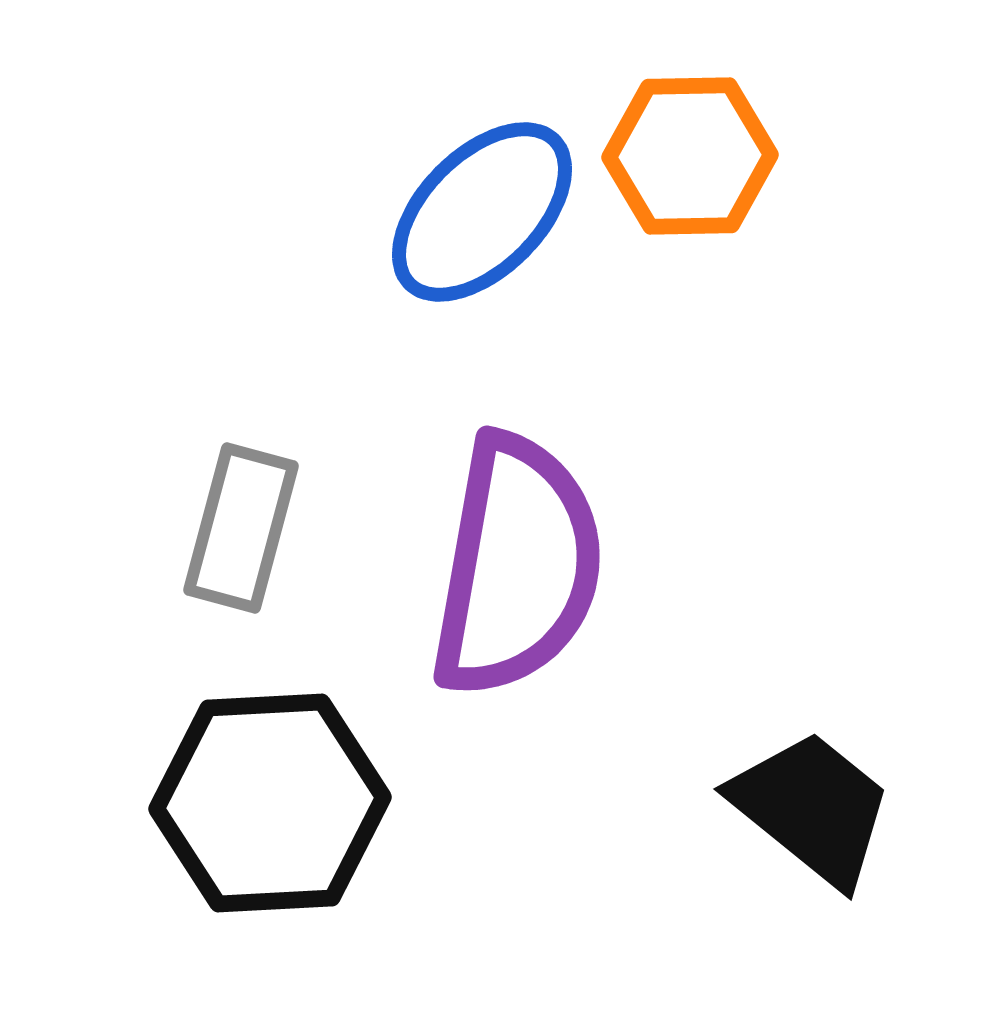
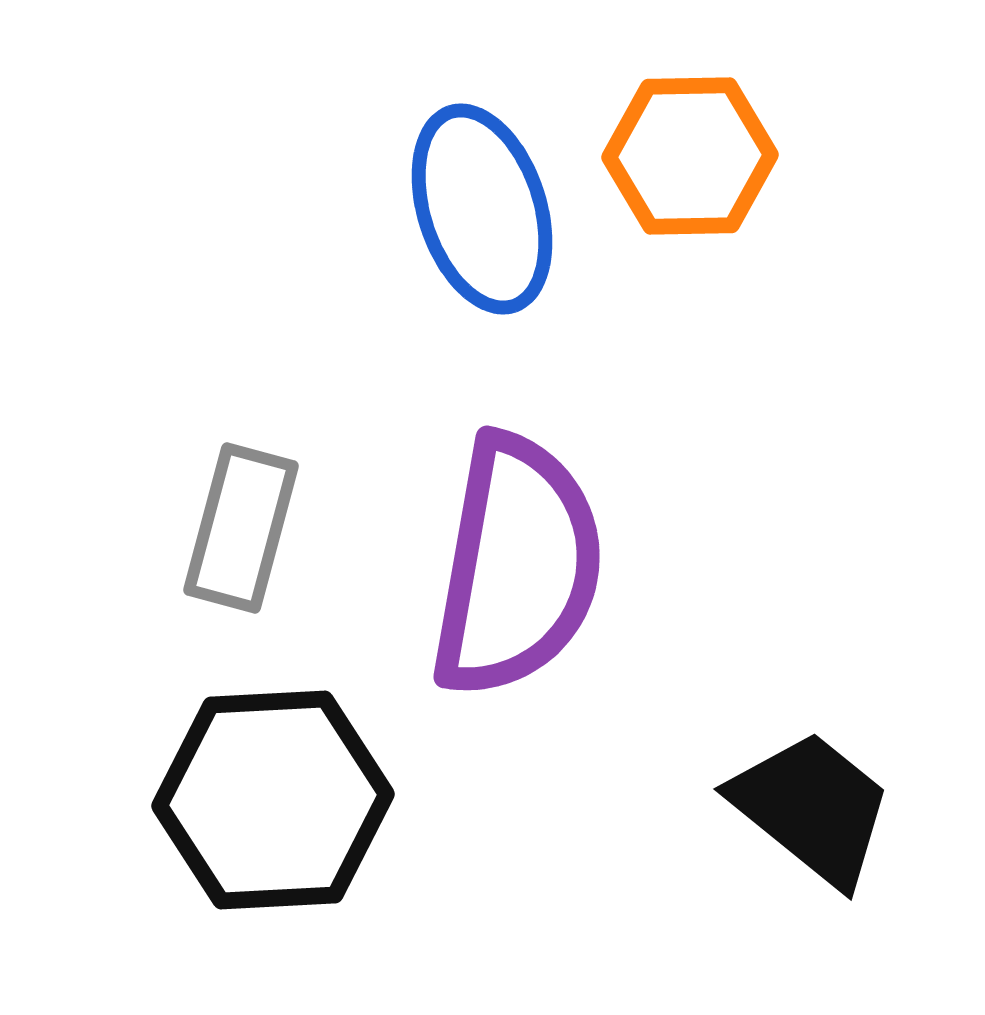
blue ellipse: moved 3 px up; rotated 63 degrees counterclockwise
black hexagon: moved 3 px right, 3 px up
